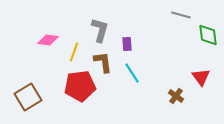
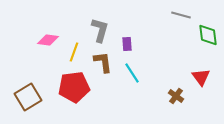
red pentagon: moved 6 px left, 1 px down
